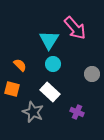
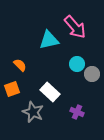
pink arrow: moved 1 px up
cyan triangle: rotated 45 degrees clockwise
cyan circle: moved 24 px right
orange square: rotated 35 degrees counterclockwise
